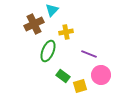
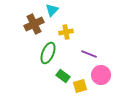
green ellipse: moved 2 px down
